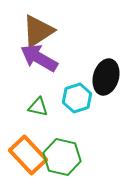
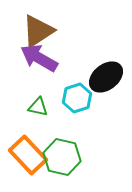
black ellipse: rotated 36 degrees clockwise
